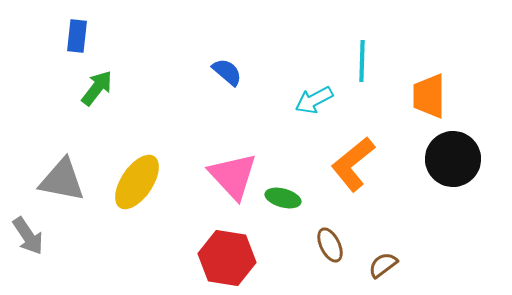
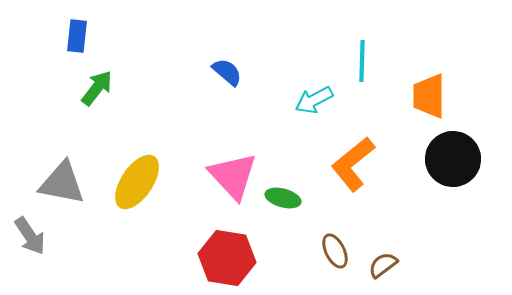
gray triangle: moved 3 px down
gray arrow: moved 2 px right
brown ellipse: moved 5 px right, 6 px down
